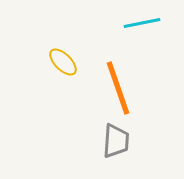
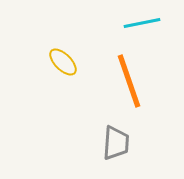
orange line: moved 11 px right, 7 px up
gray trapezoid: moved 2 px down
